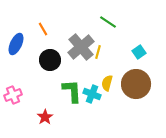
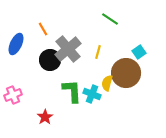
green line: moved 2 px right, 3 px up
gray cross: moved 13 px left, 2 px down
brown circle: moved 10 px left, 11 px up
